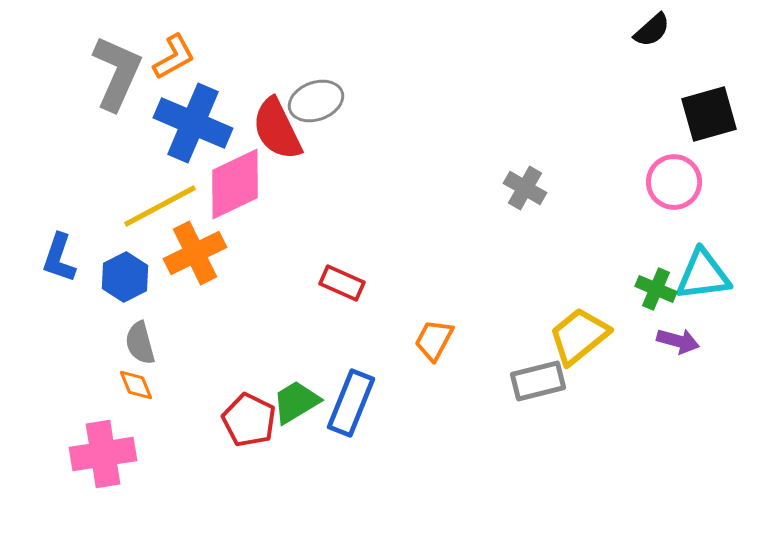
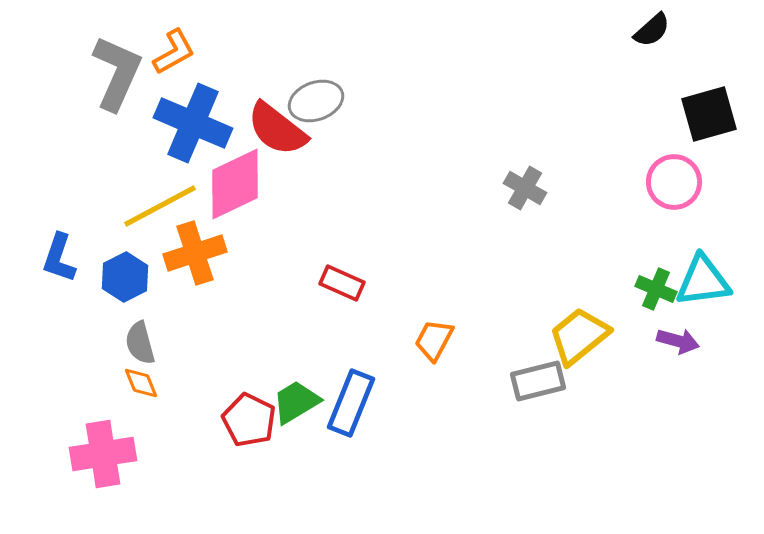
orange L-shape: moved 5 px up
red semicircle: rotated 26 degrees counterclockwise
orange cross: rotated 8 degrees clockwise
cyan triangle: moved 6 px down
orange diamond: moved 5 px right, 2 px up
